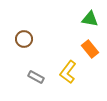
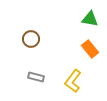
brown circle: moved 7 px right
yellow L-shape: moved 5 px right, 9 px down
gray rectangle: rotated 14 degrees counterclockwise
